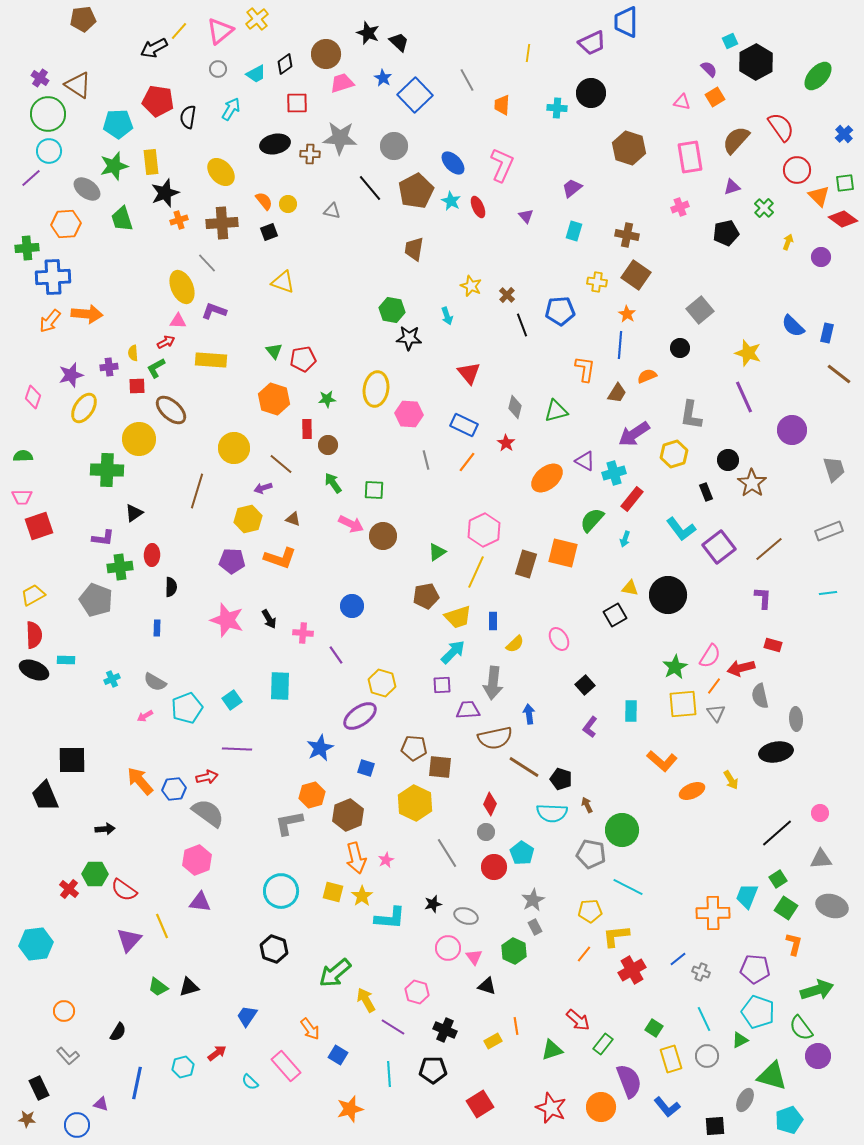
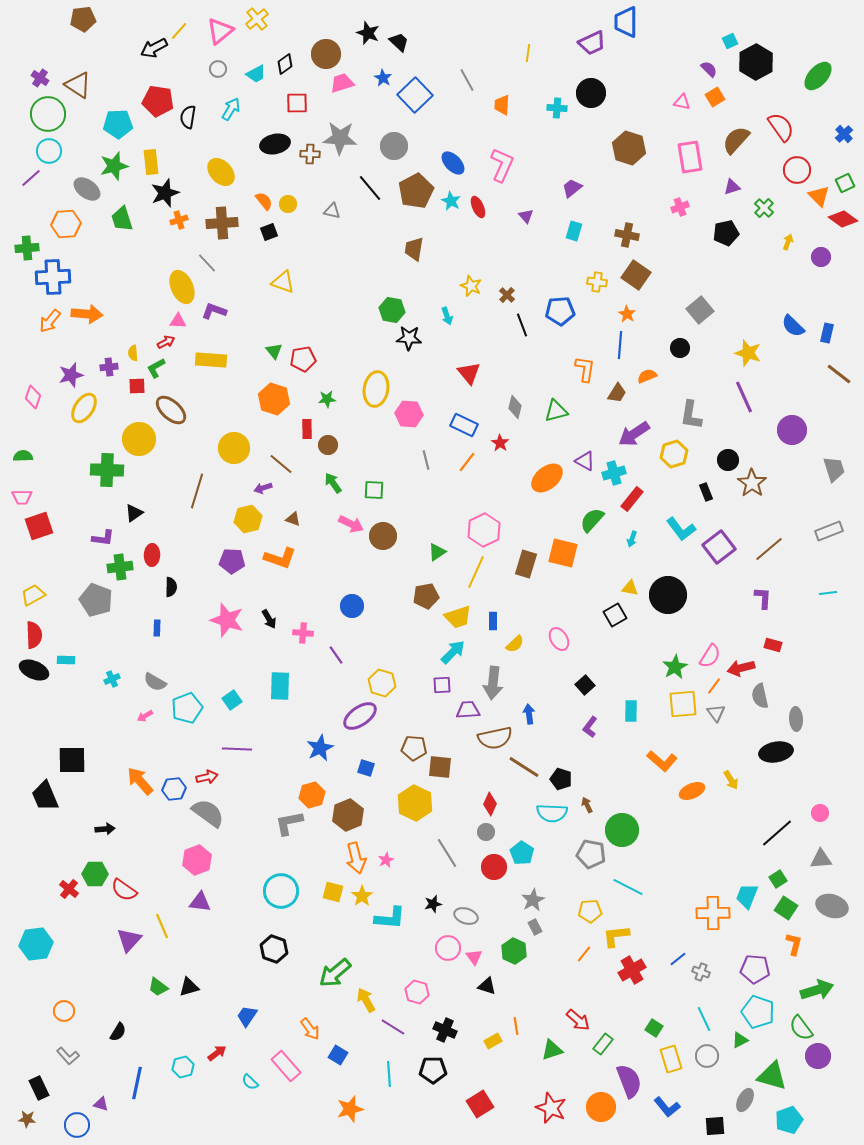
green square at (845, 183): rotated 18 degrees counterclockwise
red star at (506, 443): moved 6 px left
cyan arrow at (625, 539): moved 7 px right
